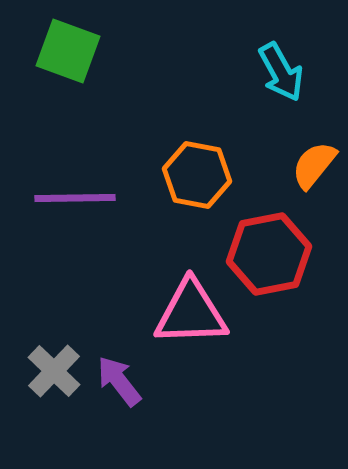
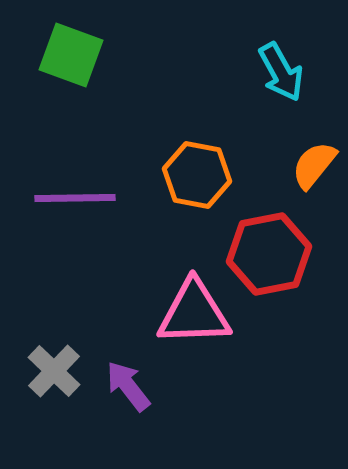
green square: moved 3 px right, 4 px down
pink triangle: moved 3 px right
purple arrow: moved 9 px right, 5 px down
